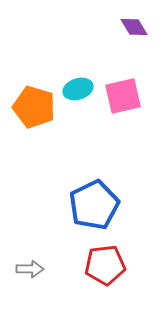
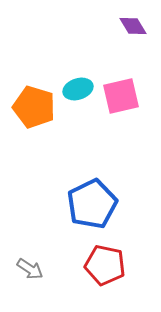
purple diamond: moved 1 px left, 1 px up
pink square: moved 2 px left
blue pentagon: moved 2 px left, 1 px up
red pentagon: rotated 18 degrees clockwise
gray arrow: rotated 32 degrees clockwise
